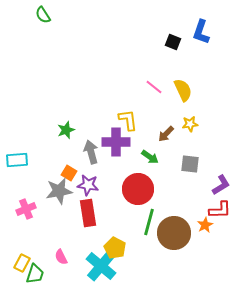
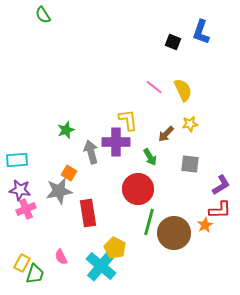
green arrow: rotated 24 degrees clockwise
purple star: moved 68 px left, 5 px down
